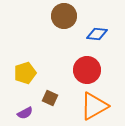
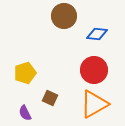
red circle: moved 7 px right
orange triangle: moved 2 px up
purple semicircle: rotated 91 degrees clockwise
